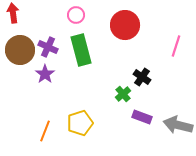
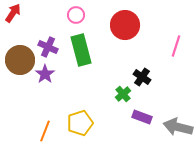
red arrow: rotated 42 degrees clockwise
brown circle: moved 10 px down
gray arrow: moved 2 px down
